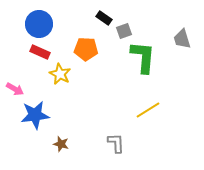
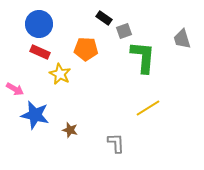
yellow line: moved 2 px up
blue star: rotated 20 degrees clockwise
brown star: moved 9 px right, 14 px up
